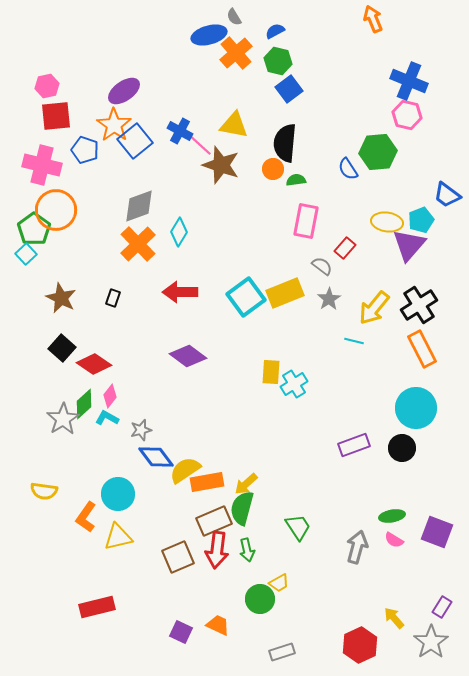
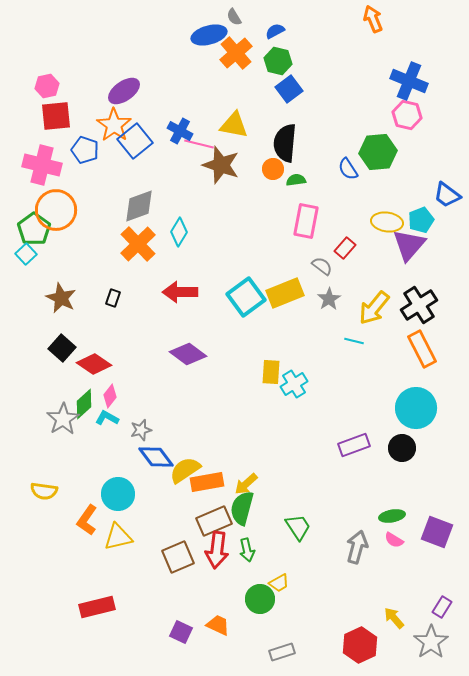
pink line at (199, 144): rotated 28 degrees counterclockwise
purple diamond at (188, 356): moved 2 px up
orange L-shape at (86, 517): moved 1 px right, 3 px down
